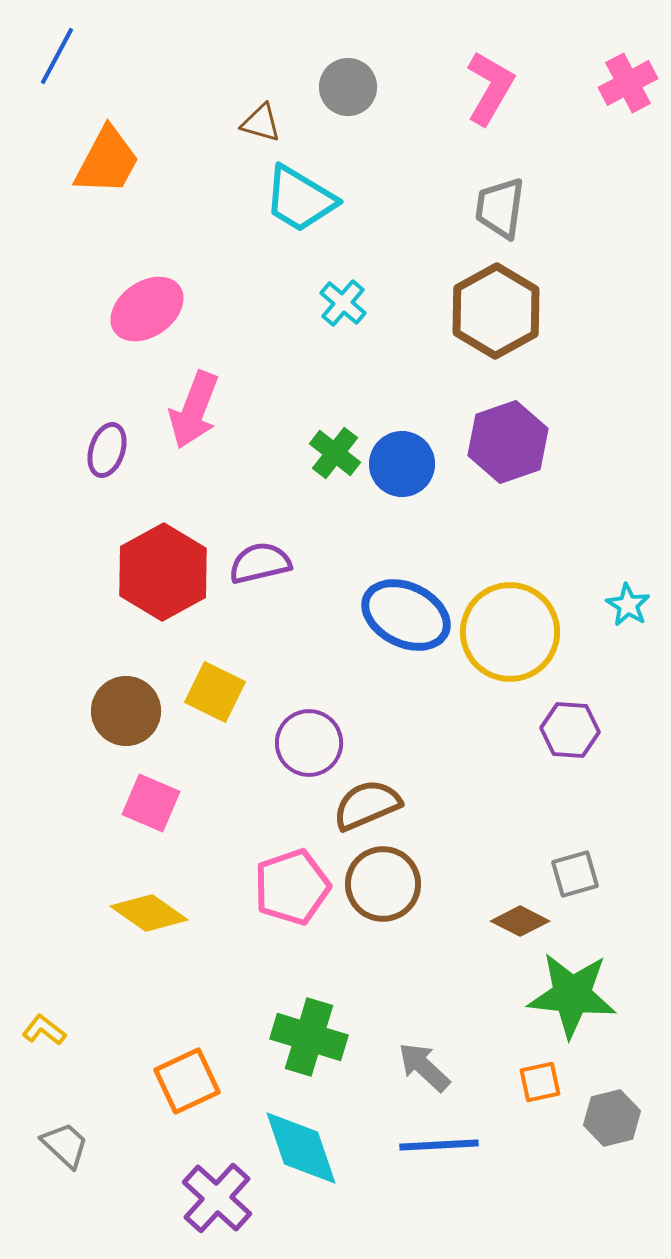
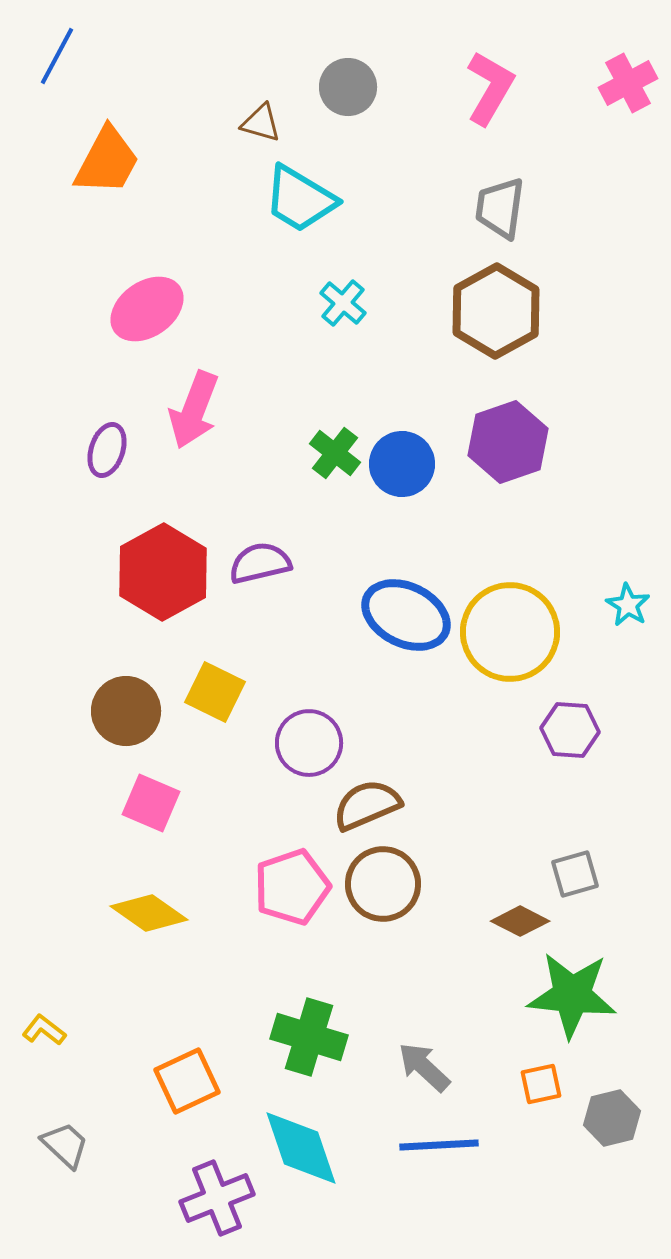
orange square at (540, 1082): moved 1 px right, 2 px down
purple cross at (217, 1198): rotated 26 degrees clockwise
